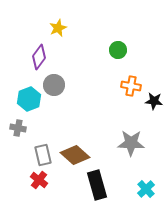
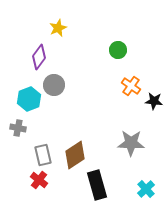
orange cross: rotated 24 degrees clockwise
brown diamond: rotated 76 degrees counterclockwise
